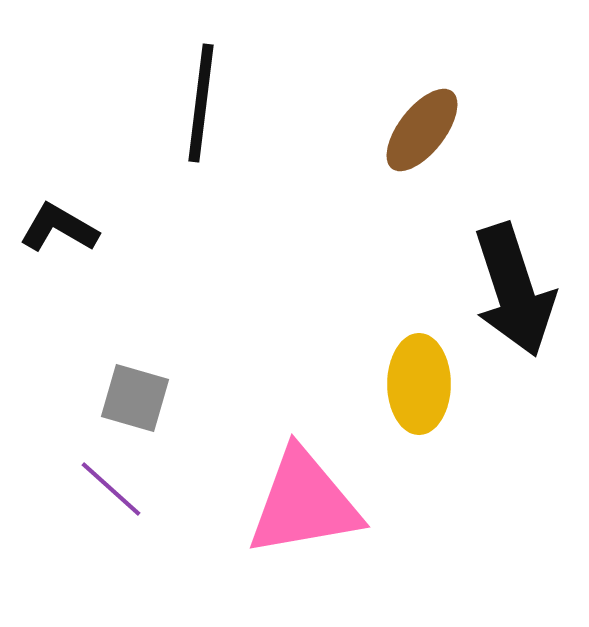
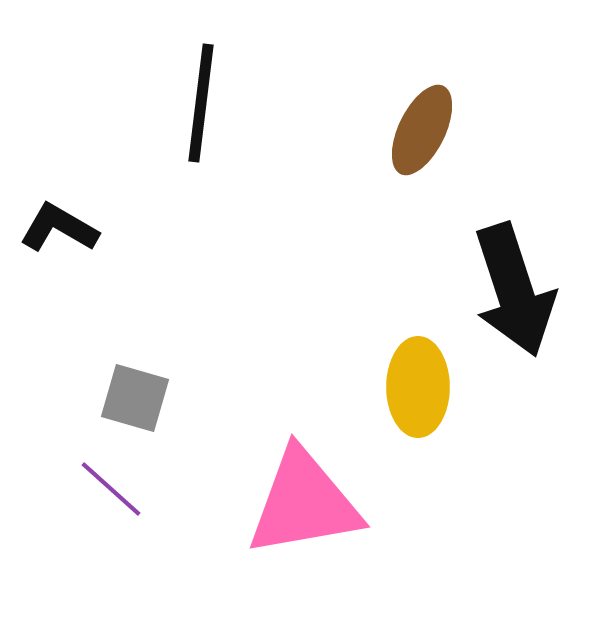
brown ellipse: rotated 12 degrees counterclockwise
yellow ellipse: moved 1 px left, 3 px down
